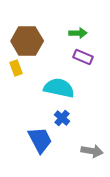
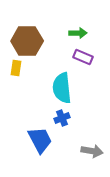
yellow rectangle: rotated 28 degrees clockwise
cyan semicircle: moved 3 px right; rotated 108 degrees counterclockwise
blue cross: rotated 28 degrees clockwise
